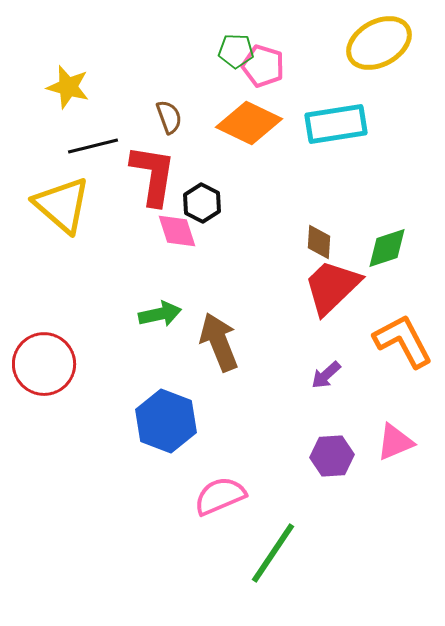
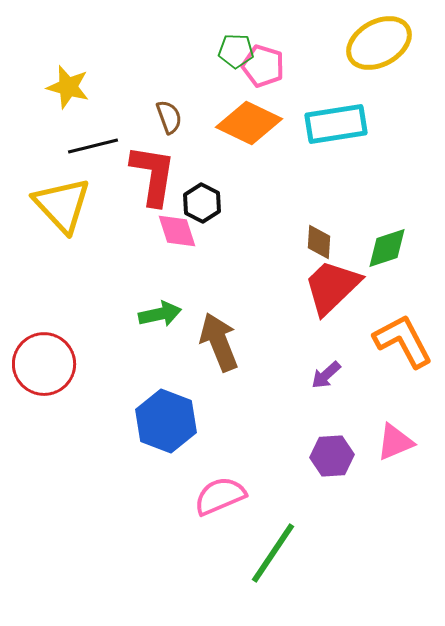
yellow triangle: rotated 6 degrees clockwise
